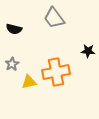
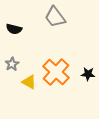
gray trapezoid: moved 1 px right, 1 px up
black star: moved 23 px down
orange cross: rotated 36 degrees counterclockwise
yellow triangle: rotated 42 degrees clockwise
